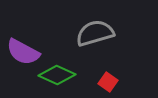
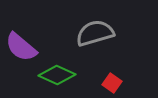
purple semicircle: moved 2 px left, 5 px up; rotated 12 degrees clockwise
red square: moved 4 px right, 1 px down
